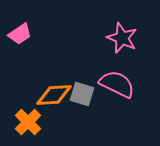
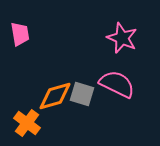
pink trapezoid: rotated 65 degrees counterclockwise
orange diamond: moved 1 px right, 1 px down; rotated 12 degrees counterclockwise
orange cross: moved 1 px left, 1 px down; rotated 8 degrees counterclockwise
